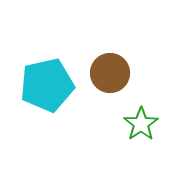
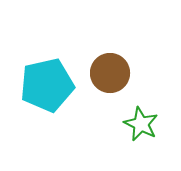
green star: rotated 12 degrees counterclockwise
